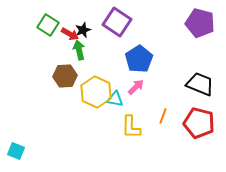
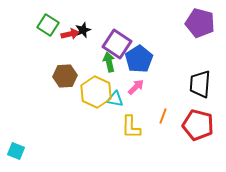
purple square: moved 22 px down
red arrow: rotated 42 degrees counterclockwise
green arrow: moved 30 px right, 12 px down
black trapezoid: rotated 108 degrees counterclockwise
red pentagon: moved 1 px left, 2 px down
